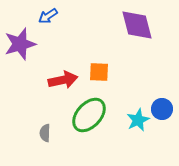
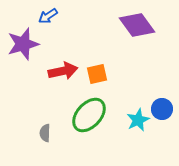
purple diamond: rotated 21 degrees counterclockwise
purple star: moved 3 px right
orange square: moved 2 px left, 2 px down; rotated 15 degrees counterclockwise
red arrow: moved 9 px up
